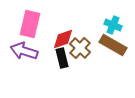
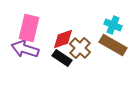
pink rectangle: moved 1 px left, 4 px down
purple arrow: moved 1 px right, 2 px up
black rectangle: rotated 42 degrees counterclockwise
